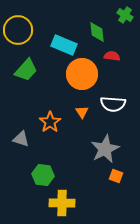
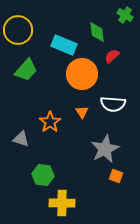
red semicircle: rotated 49 degrees counterclockwise
